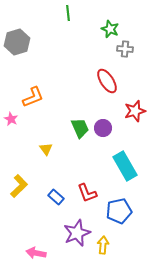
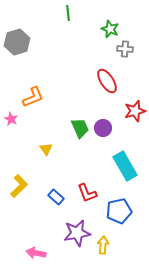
purple star: rotated 12 degrees clockwise
